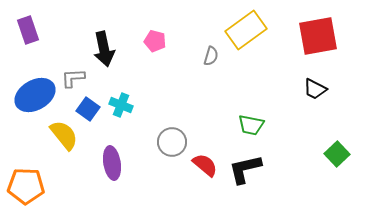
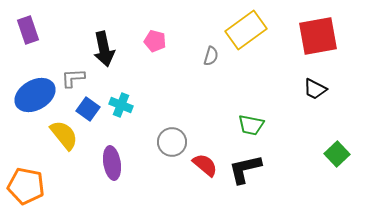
orange pentagon: rotated 9 degrees clockwise
